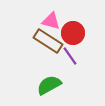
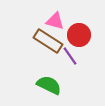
pink triangle: moved 4 px right
red circle: moved 6 px right, 2 px down
green semicircle: rotated 55 degrees clockwise
